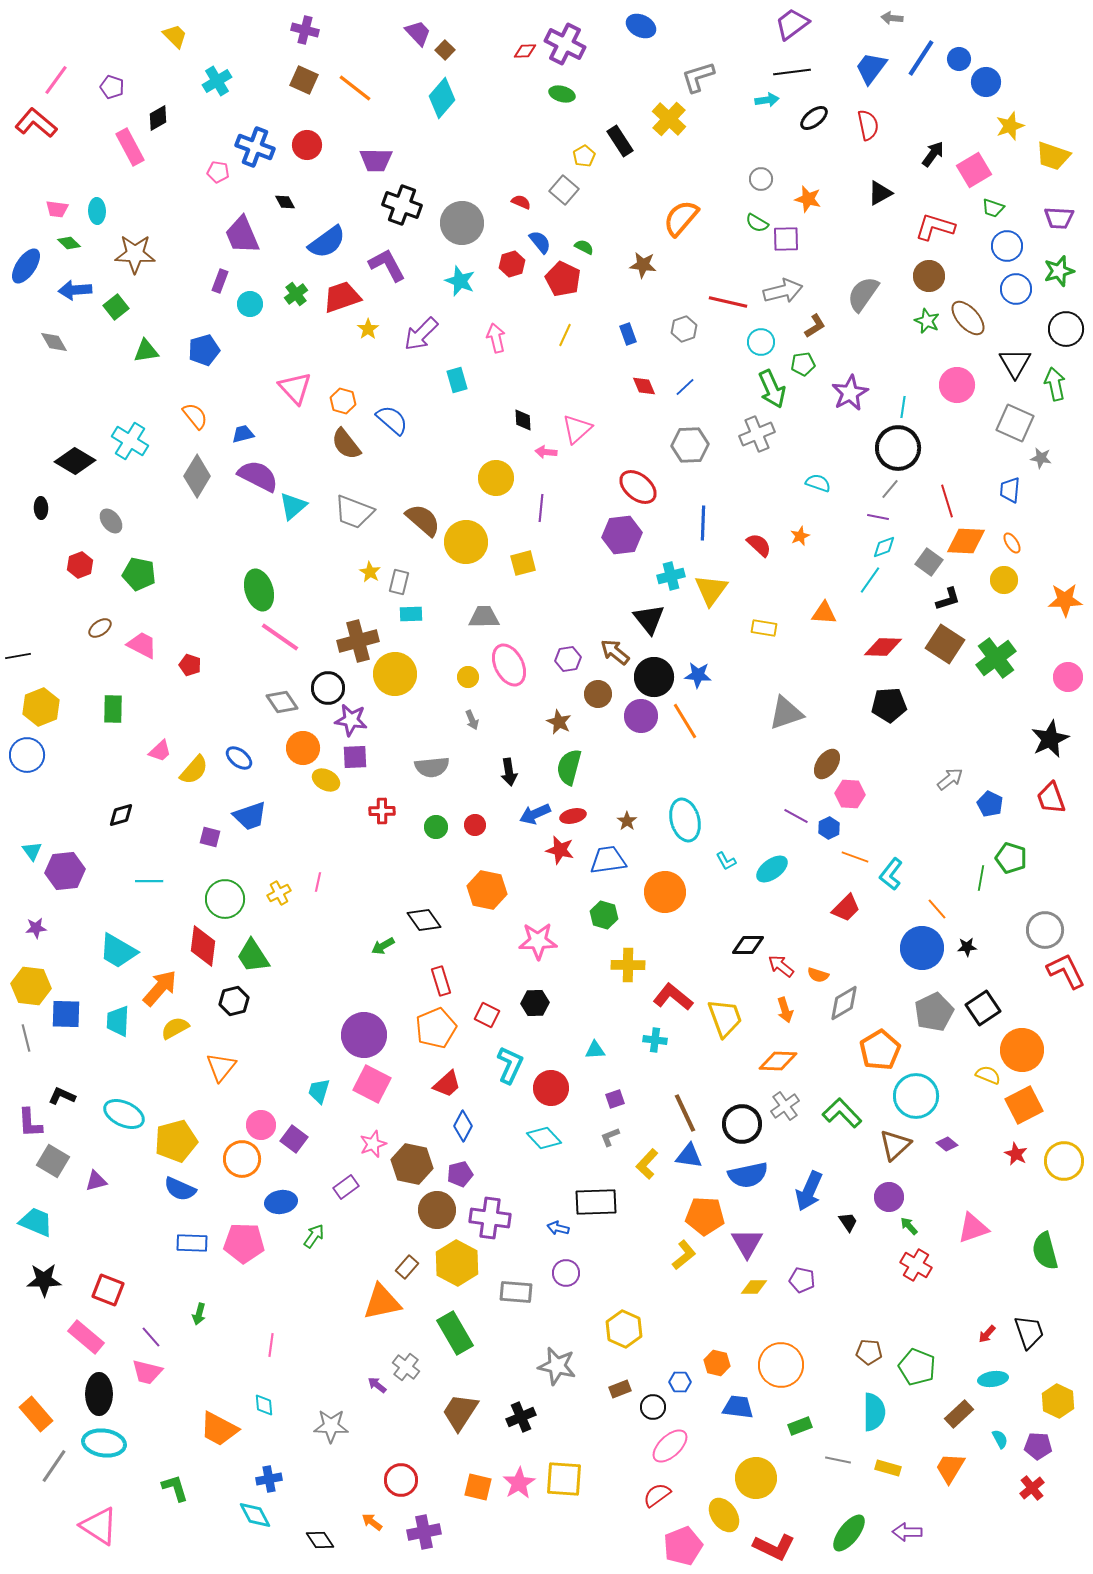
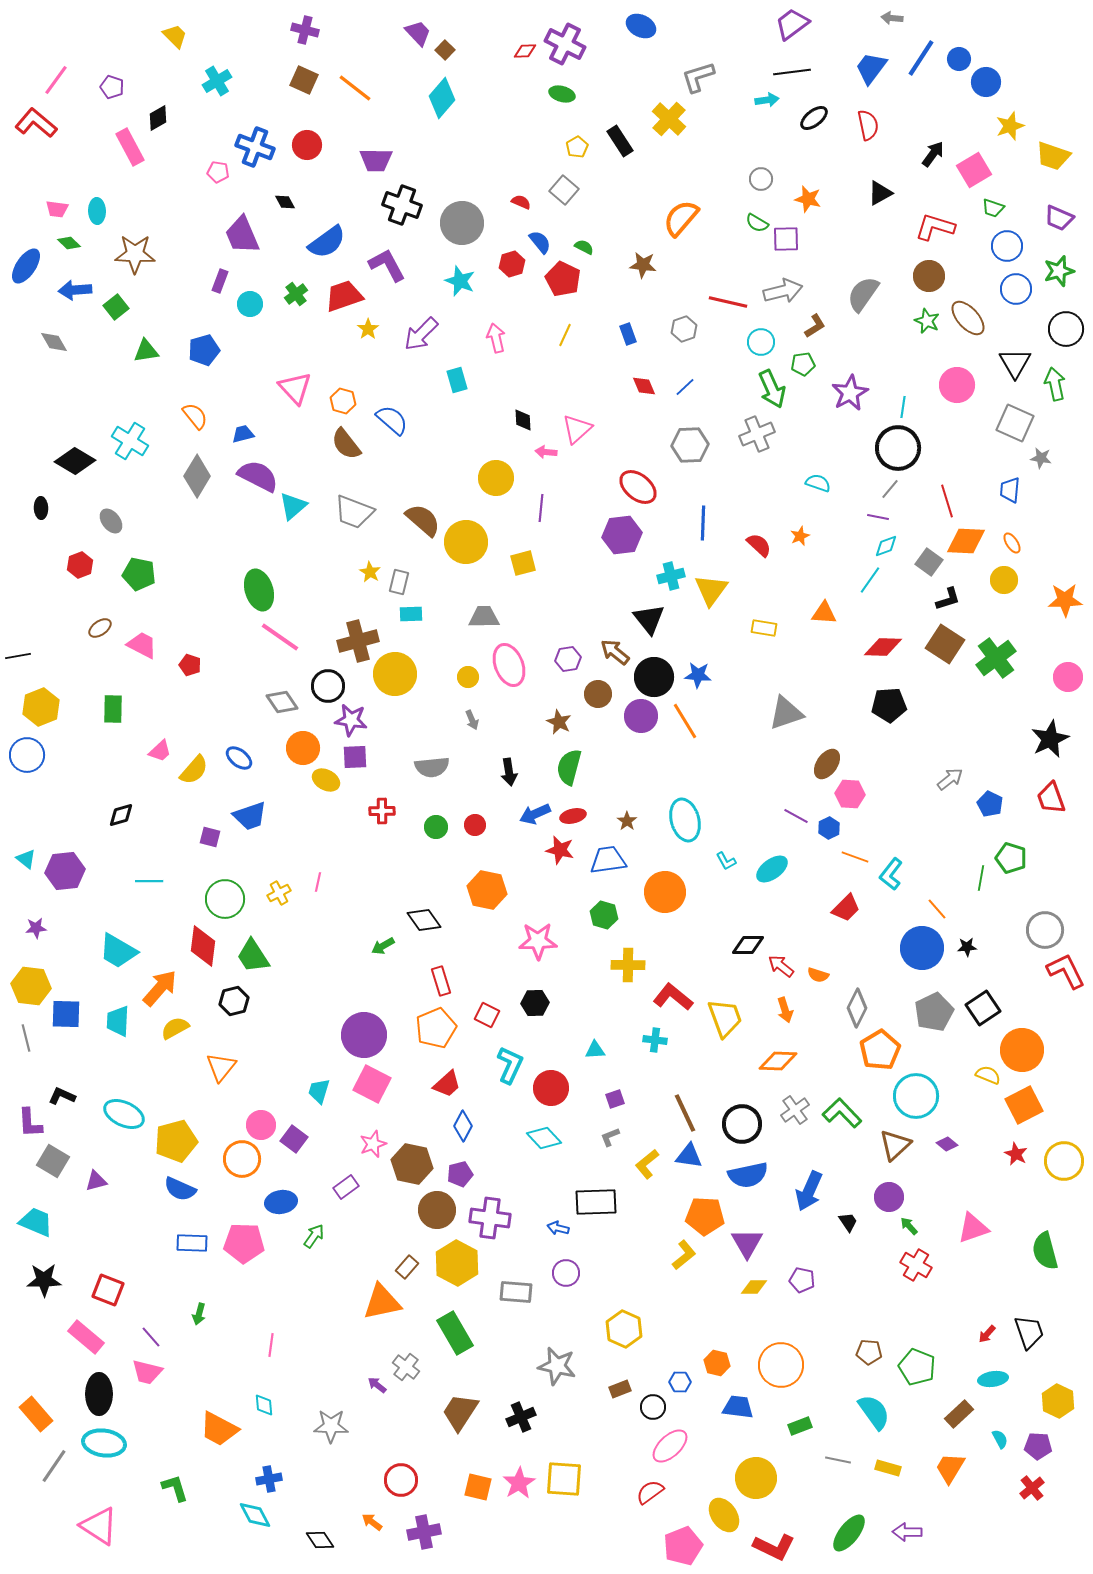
yellow pentagon at (584, 156): moved 7 px left, 9 px up
purple trapezoid at (1059, 218): rotated 20 degrees clockwise
red trapezoid at (342, 297): moved 2 px right, 1 px up
cyan diamond at (884, 547): moved 2 px right, 1 px up
pink ellipse at (509, 665): rotated 6 degrees clockwise
black circle at (328, 688): moved 2 px up
cyan triangle at (32, 851): moved 6 px left, 8 px down; rotated 15 degrees counterclockwise
gray diamond at (844, 1003): moved 13 px right, 5 px down; rotated 33 degrees counterclockwise
gray cross at (785, 1106): moved 10 px right, 4 px down
yellow L-shape at (647, 1164): rotated 8 degrees clockwise
cyan semicircle at (874, 1412): rotated 36 degrees counterclockwise
red semicircle at (657, 1495): moved 7 px left, 3 px up
